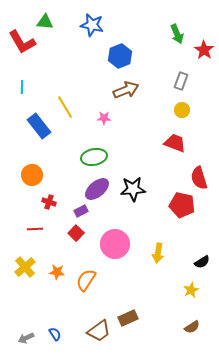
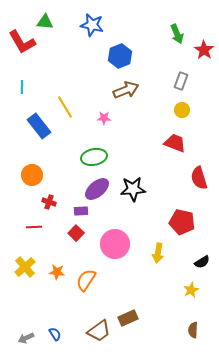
red pentagon: moved 17 px down
purple rectangle: rotated 24 degrees clockwise
red line: moved 1 px left, 2 px up
brown semicircle: moved 1 px right, 3 px down; rotated 126 degrees clockwise
